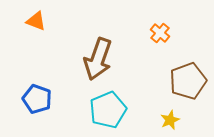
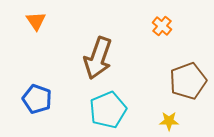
orange triangle: rotated 35 degrees clockwise
orange cross: moved 2 px right, 7 px up
brown arrow: moved 1 px up
yellow star: moved 1 px left, 1 px down; rotated 24 degrees clockwise
